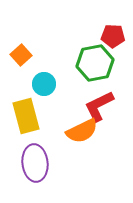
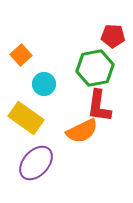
green hexagon: moved 5 px down
red L-shape: rotated 56 degrees counterclockwise
yellow rectangle: moved 2 px down; rotated 40 degrees counterclockwise
purple ellipse: moved 1 px right; rotated 48 degrees clockwise
